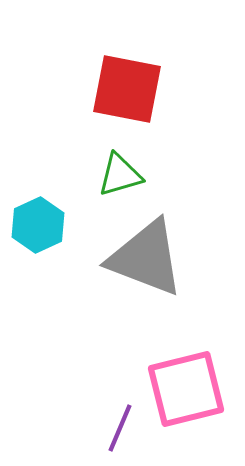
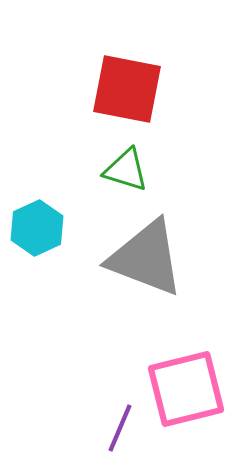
green triangle: moved 6 px right, 5 px up; rotated 33 degrees clockwise
cyan hexagon: moved 1 px left, 3 px down
